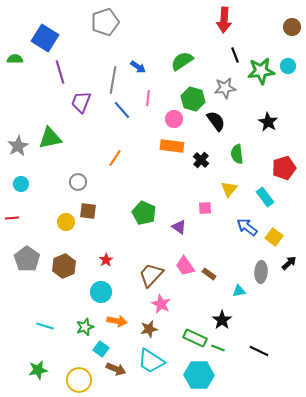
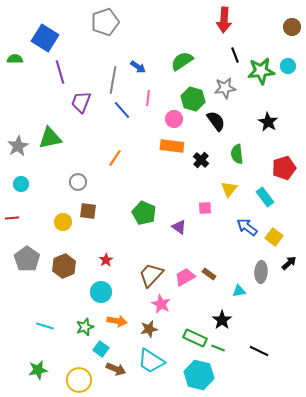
yellow circle at (66, 222): moved 3 px left
pink trapezoid at (185, 266): moved 11 px down; rotated 95 degrees clockwise
cyan hexagon at (199, 375): rotated 12 degrees clockwise
